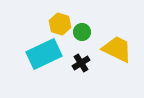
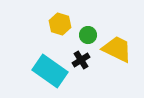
green circle: moved 6 px right, 3 px down
cyan rectangle: moved 6 px right, 17 px down; rotated 60 degrees clockwise
black cross: moved 3 px up
